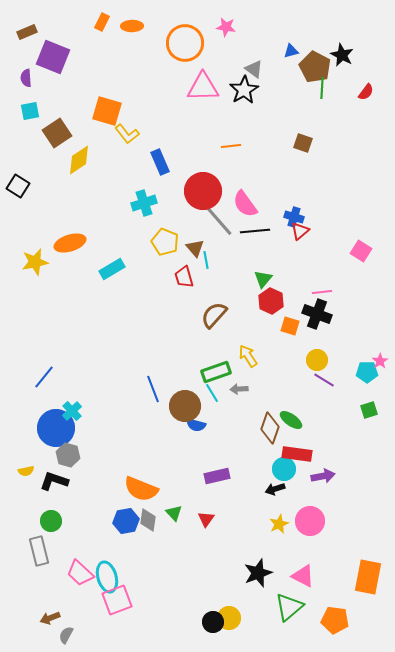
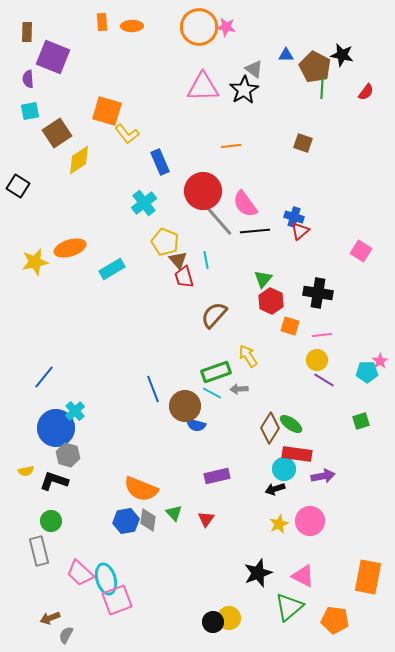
orange rectangle at (102, 22): rotated 30 degrees counterclockwise
brown rectangle at (27, 32): rotated 66 degrees counterclockwise
orange circle at (185, 43): moved 14 px right, 16 px up
blue triangle at (291, 51): moved 5 px left, 4 px down; rotated 14 degrees clockwise
black star at (342, 55): rotated 15 degrees counterclockwise
purple semicircle at (26, 78): moved 2 px right, 1 px down
cyan cross at (144, 203): rotated 20 degrees counterclockwise
orange ellipse at (70, 243): moved 5 px down
brown triangle at (195, 248): moved 17 px left, 12 px down
pink line at (322, 292): moved 43 px down
black cross at (317, 314): moved 1 px right, 21 px up; rotated 12 degrees counterclockwise
cyan line at (212, 393): rotated 30 degrees counterclockwise
green square at (369, 410): moved 8 px left, 11 px down
cyan cross at (72, 411): moved 3 px right
green ellipse at (291, 420): moved 4 px down
brown diamond at (270, 428): rotated 12 degrees clockwise
cyan ellipse at (107, 577): moved 1 px left, 2 px down
